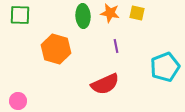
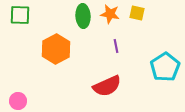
orange star: moved 1 px down
orange hexagon: rotated 16 degrees clockwise
cyan pentagon: rotated 12 degrees counterclockwise
red semicircle: moved 2 px right, 2 px down
